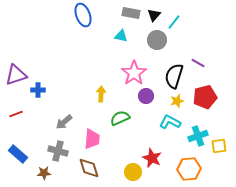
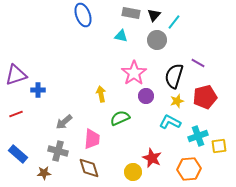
yellow arrow: rotated 14 degrees counterclockwise
